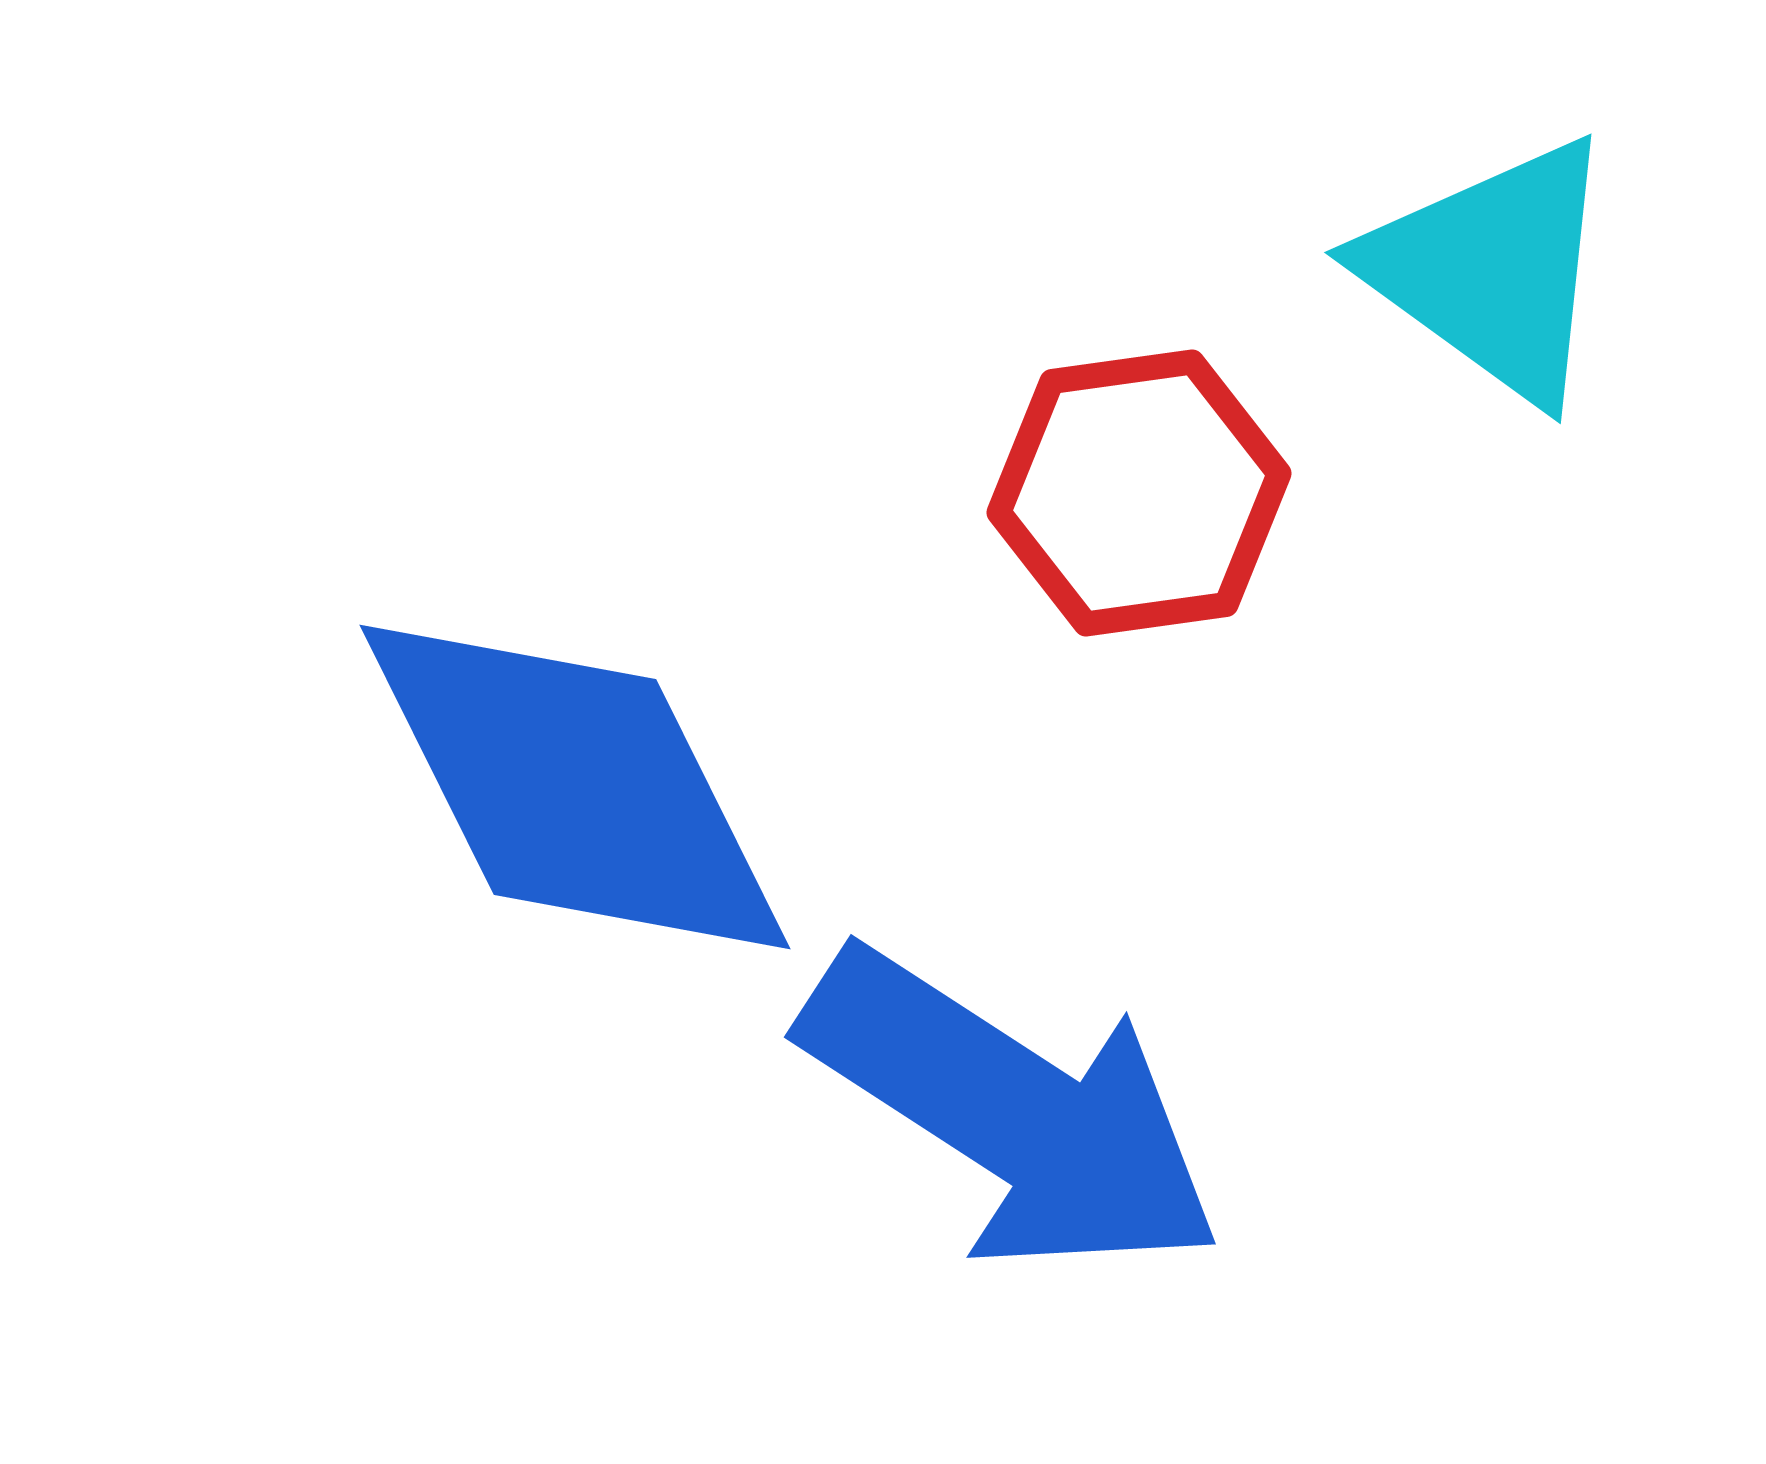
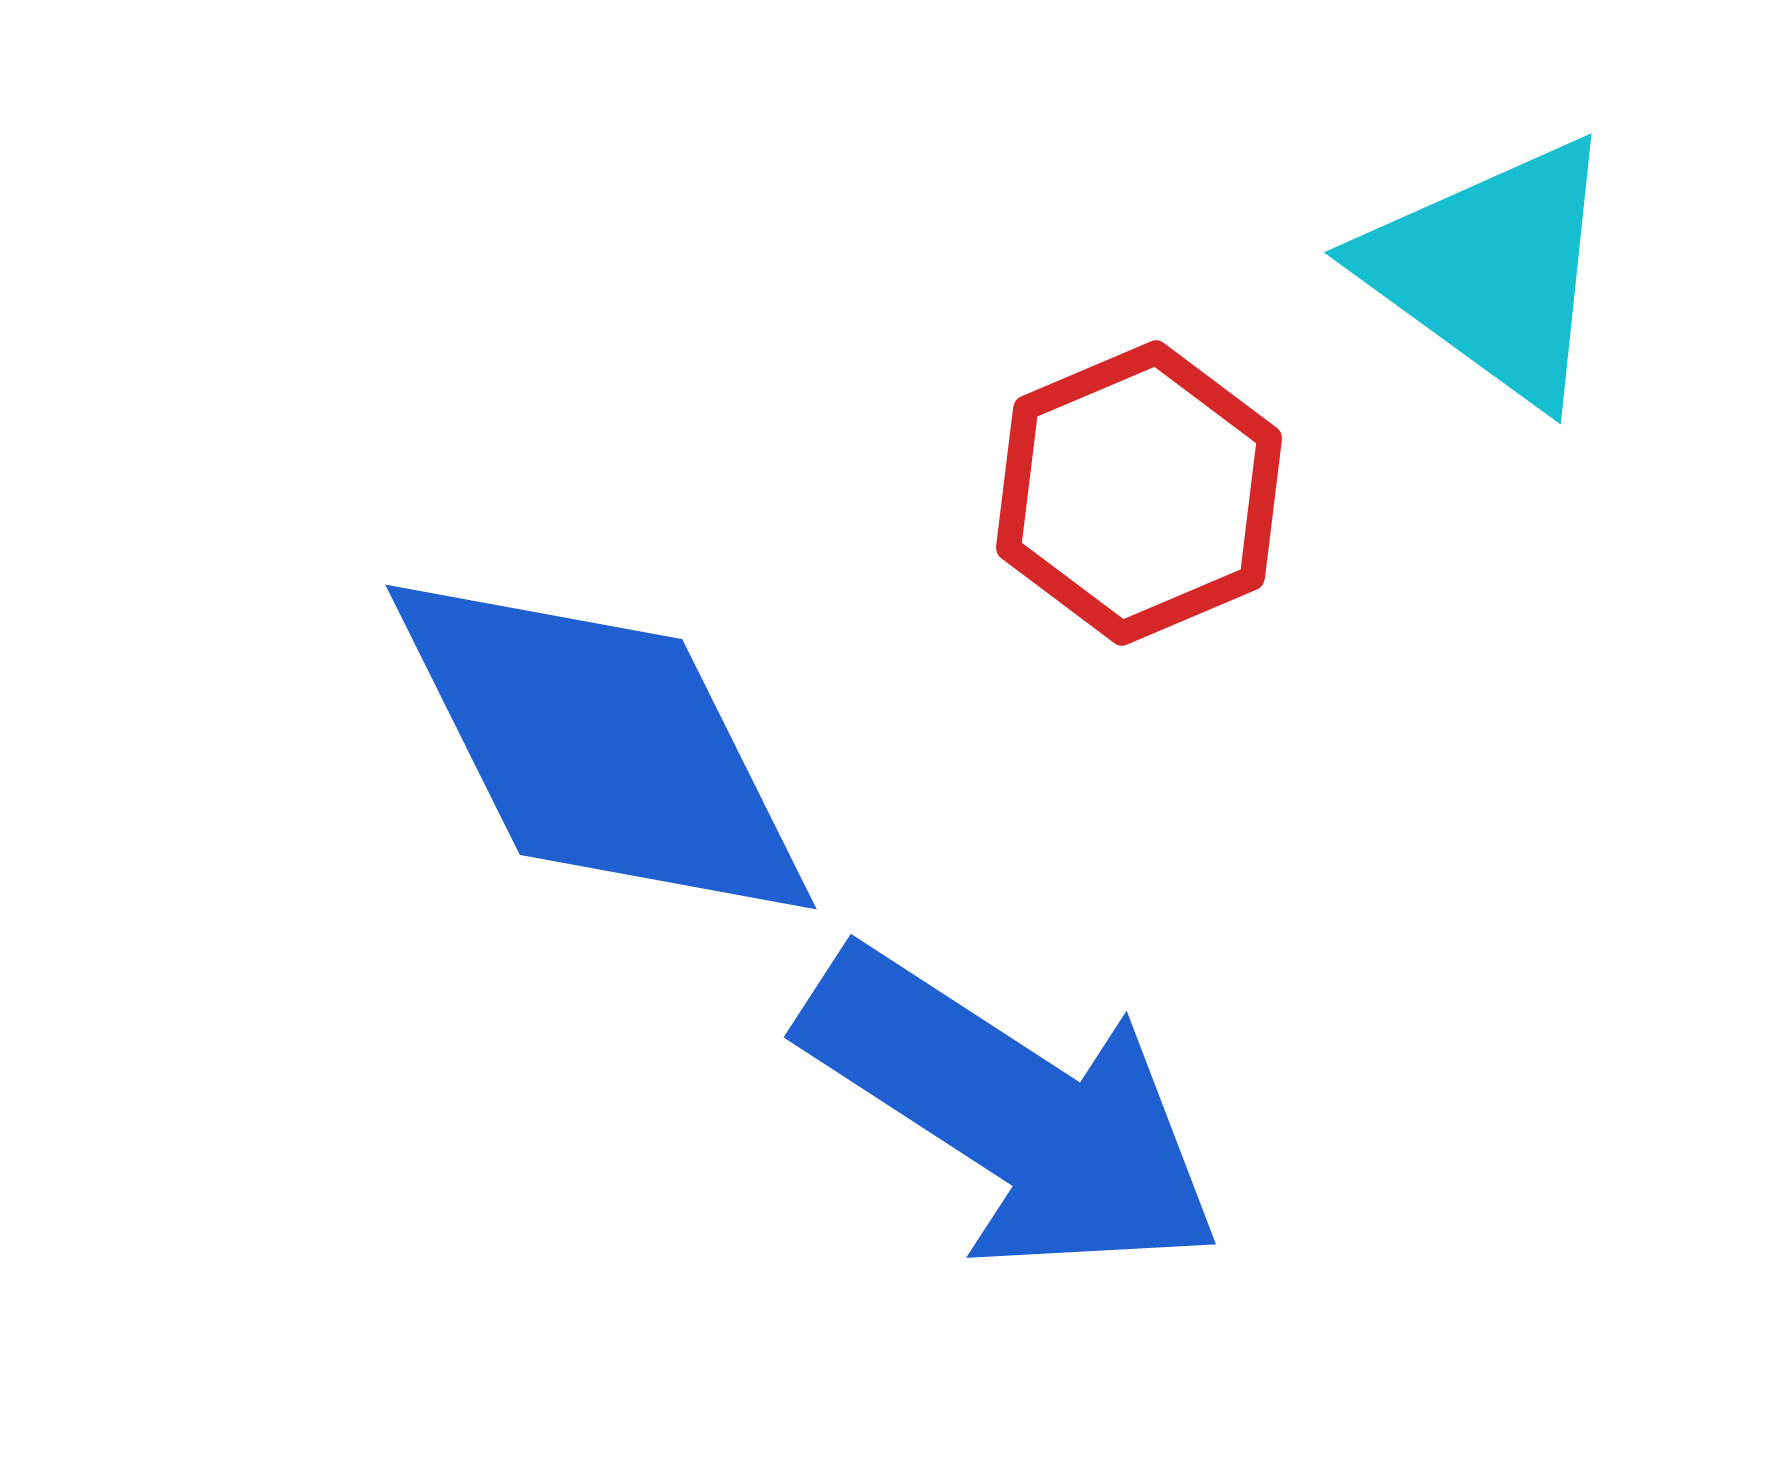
red hexagon: rotated 15 degrees counterclockwise
blue diamond: moved 26 px right, 40 px up
